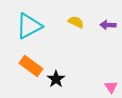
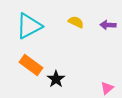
orange rectangle: moved 1 px up
pink triangle: moved 4 px left, 1 px down; rotated 24 degrees clockwise
